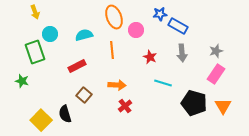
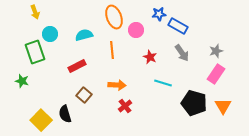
blue star: moved 1 px left
gray arrow: rotated 30 degrees counterclockwise
